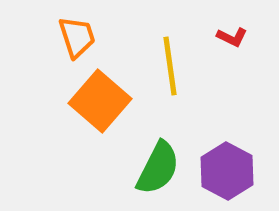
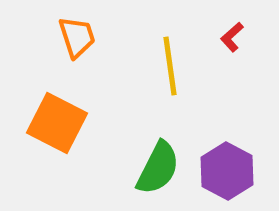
red L-shape: rotated 112 degrees clockwise
orange square: moved 43 px left, 22 px down; rotated 14 degrees counterclockwise
